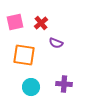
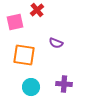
red cross: moved 4 px left, 13 px up
